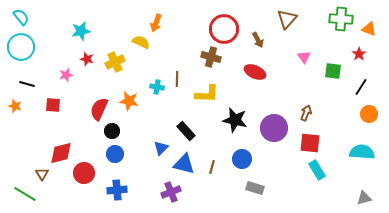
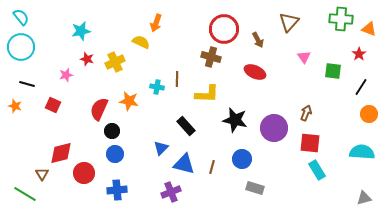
brown triangle at (287, 19): moved 2 px right, 3 px down
red square at (53, 105): rotated 21 degrees clockwise
black rectangle at (186, 131): moved 5 px up
